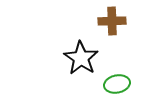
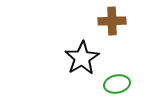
black star: moved 1 px right; rotated 8 degrees clockwise
